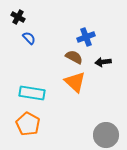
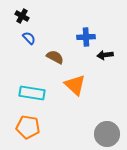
black cross: moved 4 px right, 1 px up
blue cross: rotated 18 degrees clockwise
brown semicircle: moved 19 px left
black arrow: moved 2 px right, 7 px up
orange triangle: moved 3 px down
orange pentagon: moved 3 px down; rotated 20 degrees counterclockwise
gray circle: moved 1 px right, 1 px up
